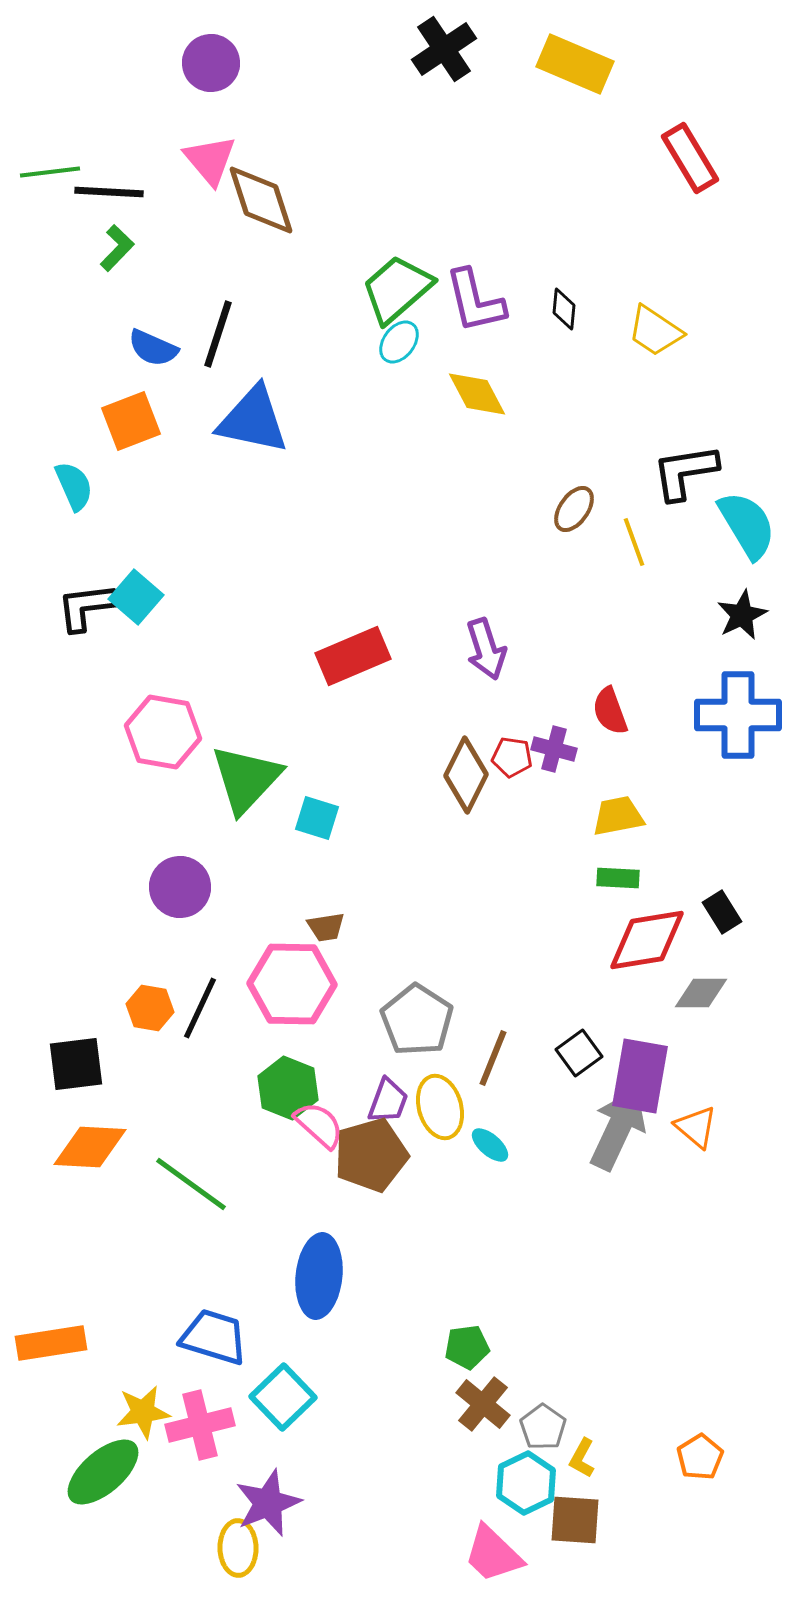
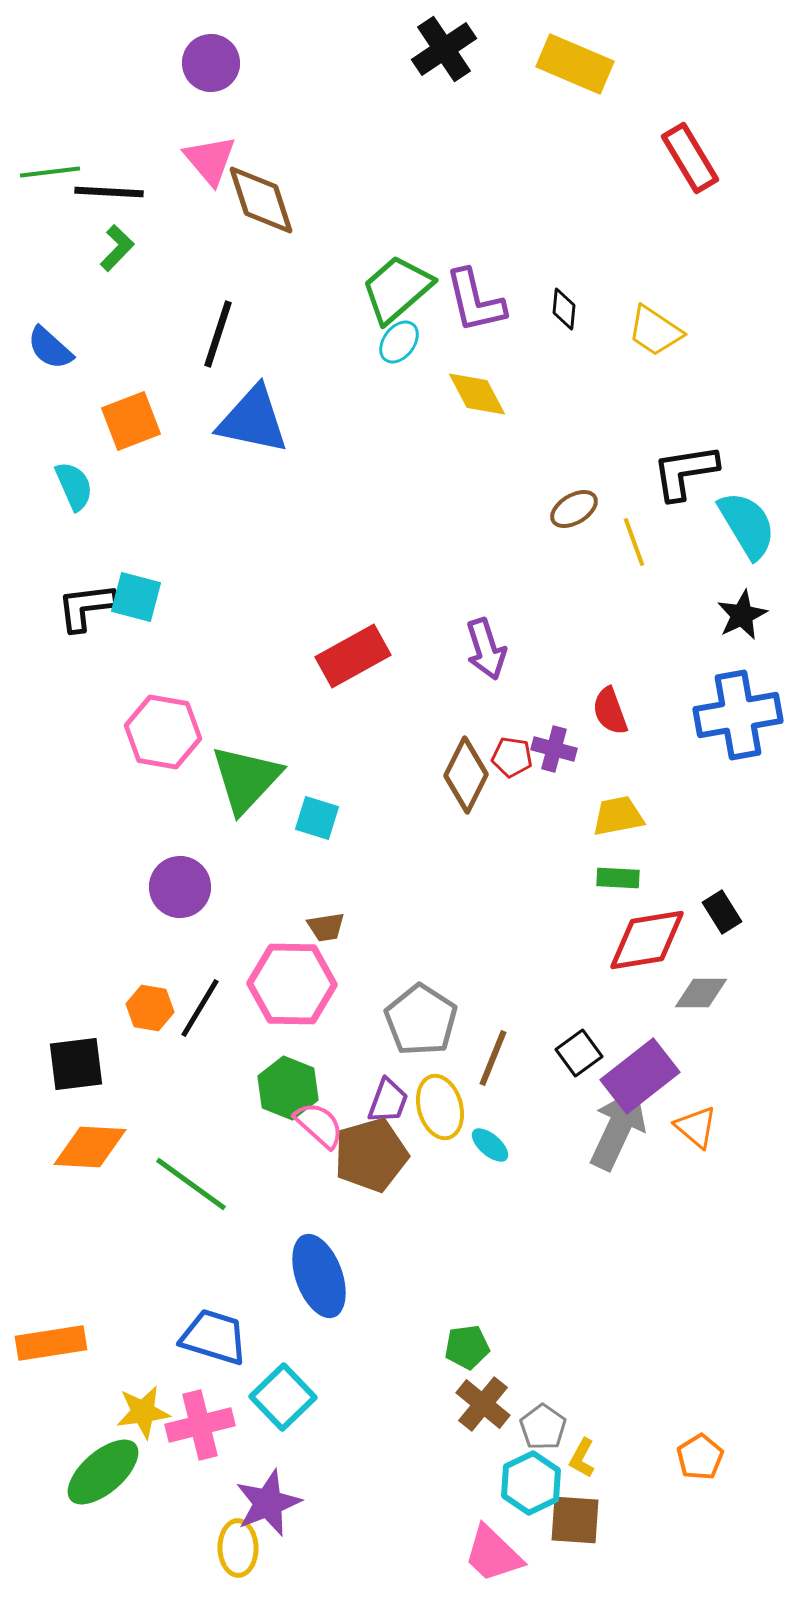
blue semicircle at (153, 348): moved 103 px left; rotated 18 degrees clockwise
brown ellipse at (574, 509): rotated 24 degrees clockwise
cyan square at (136, 597): rotated 26 degrees counterclockwise
red rectangle at (353, 656): rotated 6 degrees counterclockwise
blue cross at (738, 715): rotated 10 degrees counterclockwise
black line at (200, 1008): rotated 6 degrees clockwise
gray pentagon at (417, 1020): moved 4 px right
purple rectangle at (640, 1076): rotated 42 degrees clockwise
blue ellipse at (319, 1276): rotated 26 degrees counterclockwise
cyan hexagon at (526, 1483): moved 5 px right
